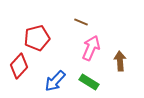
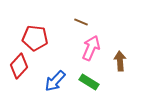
red pentagon: moved 2 px left; rotated 20 degrees clockwise
